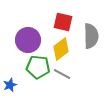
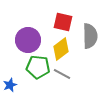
gray semicircle: moved 1 px left
